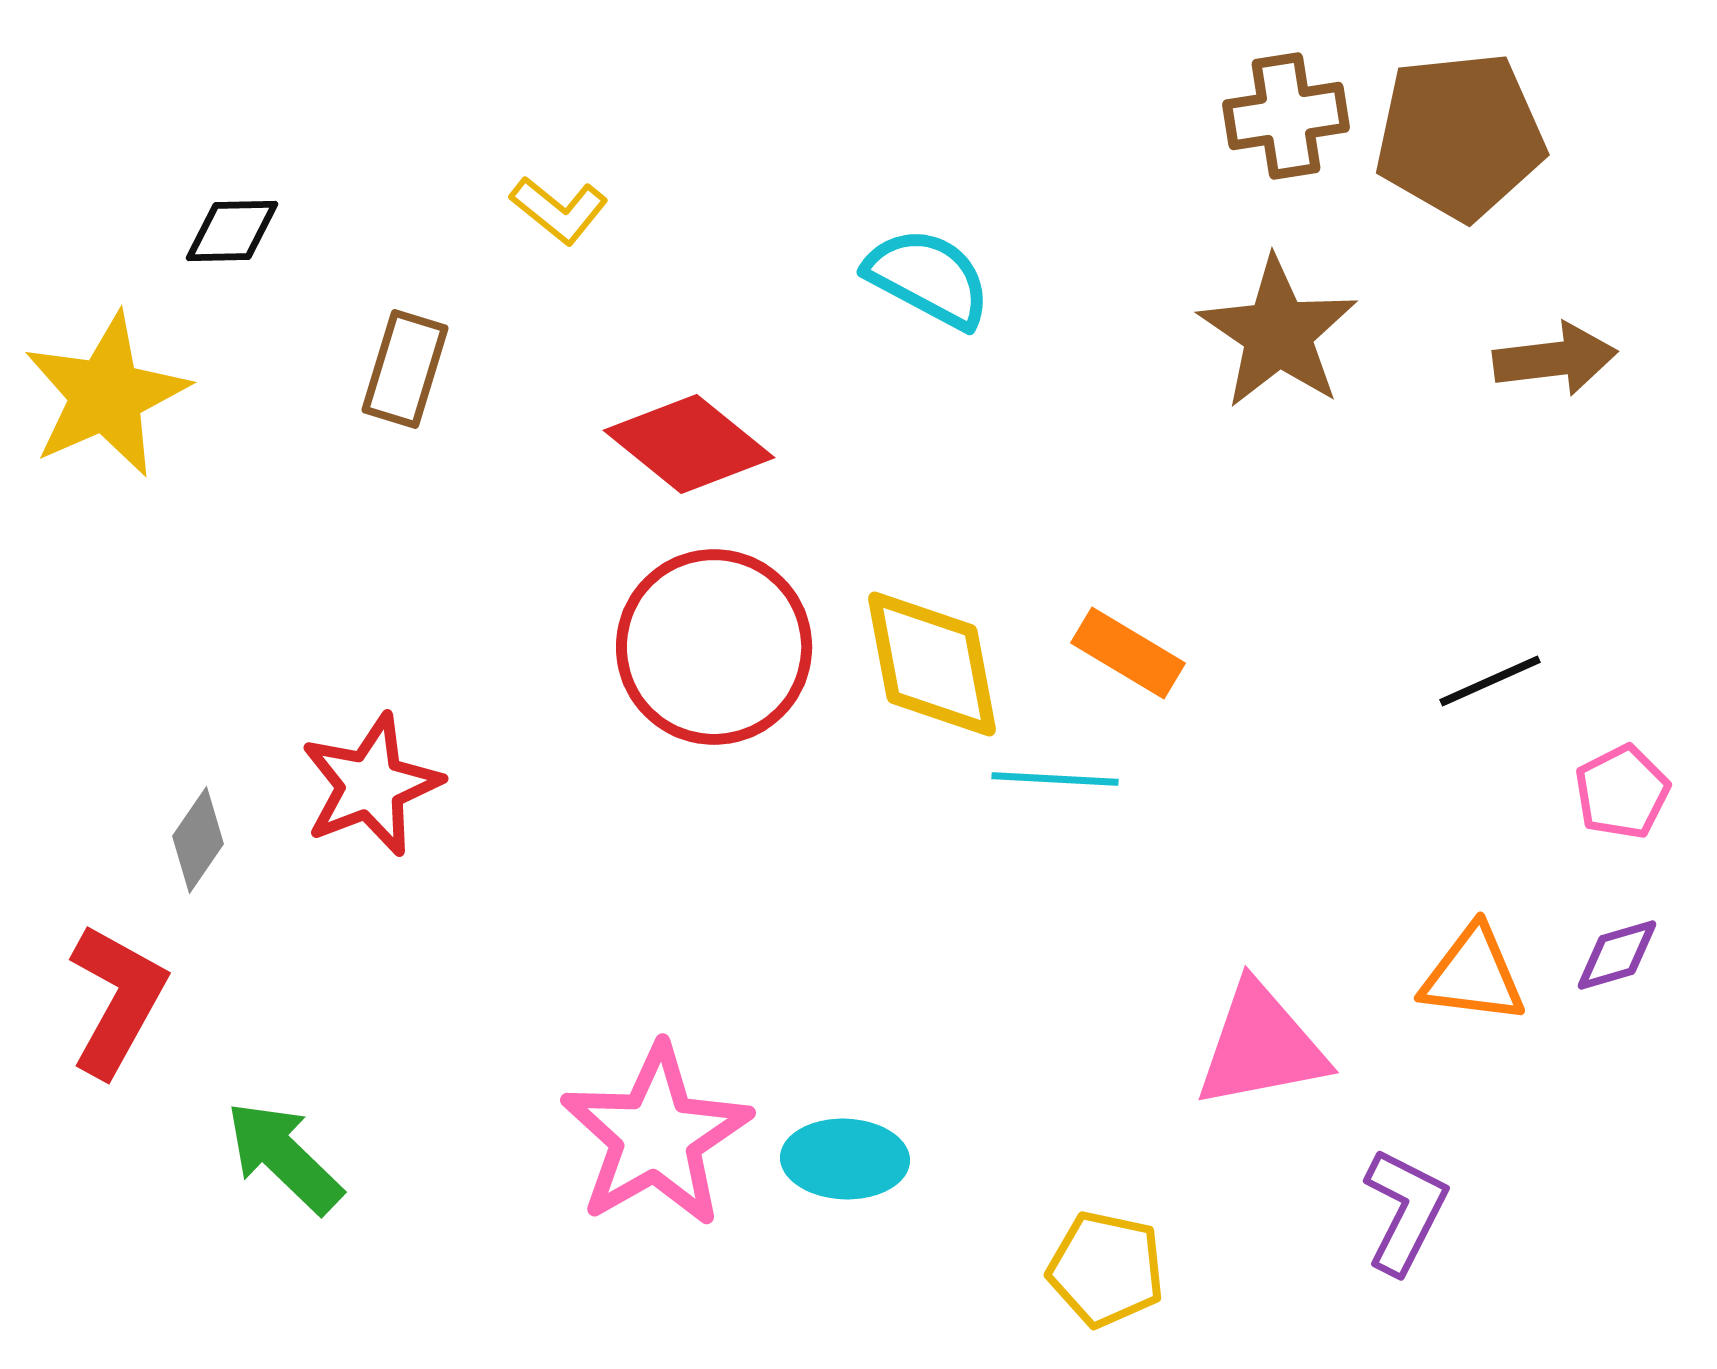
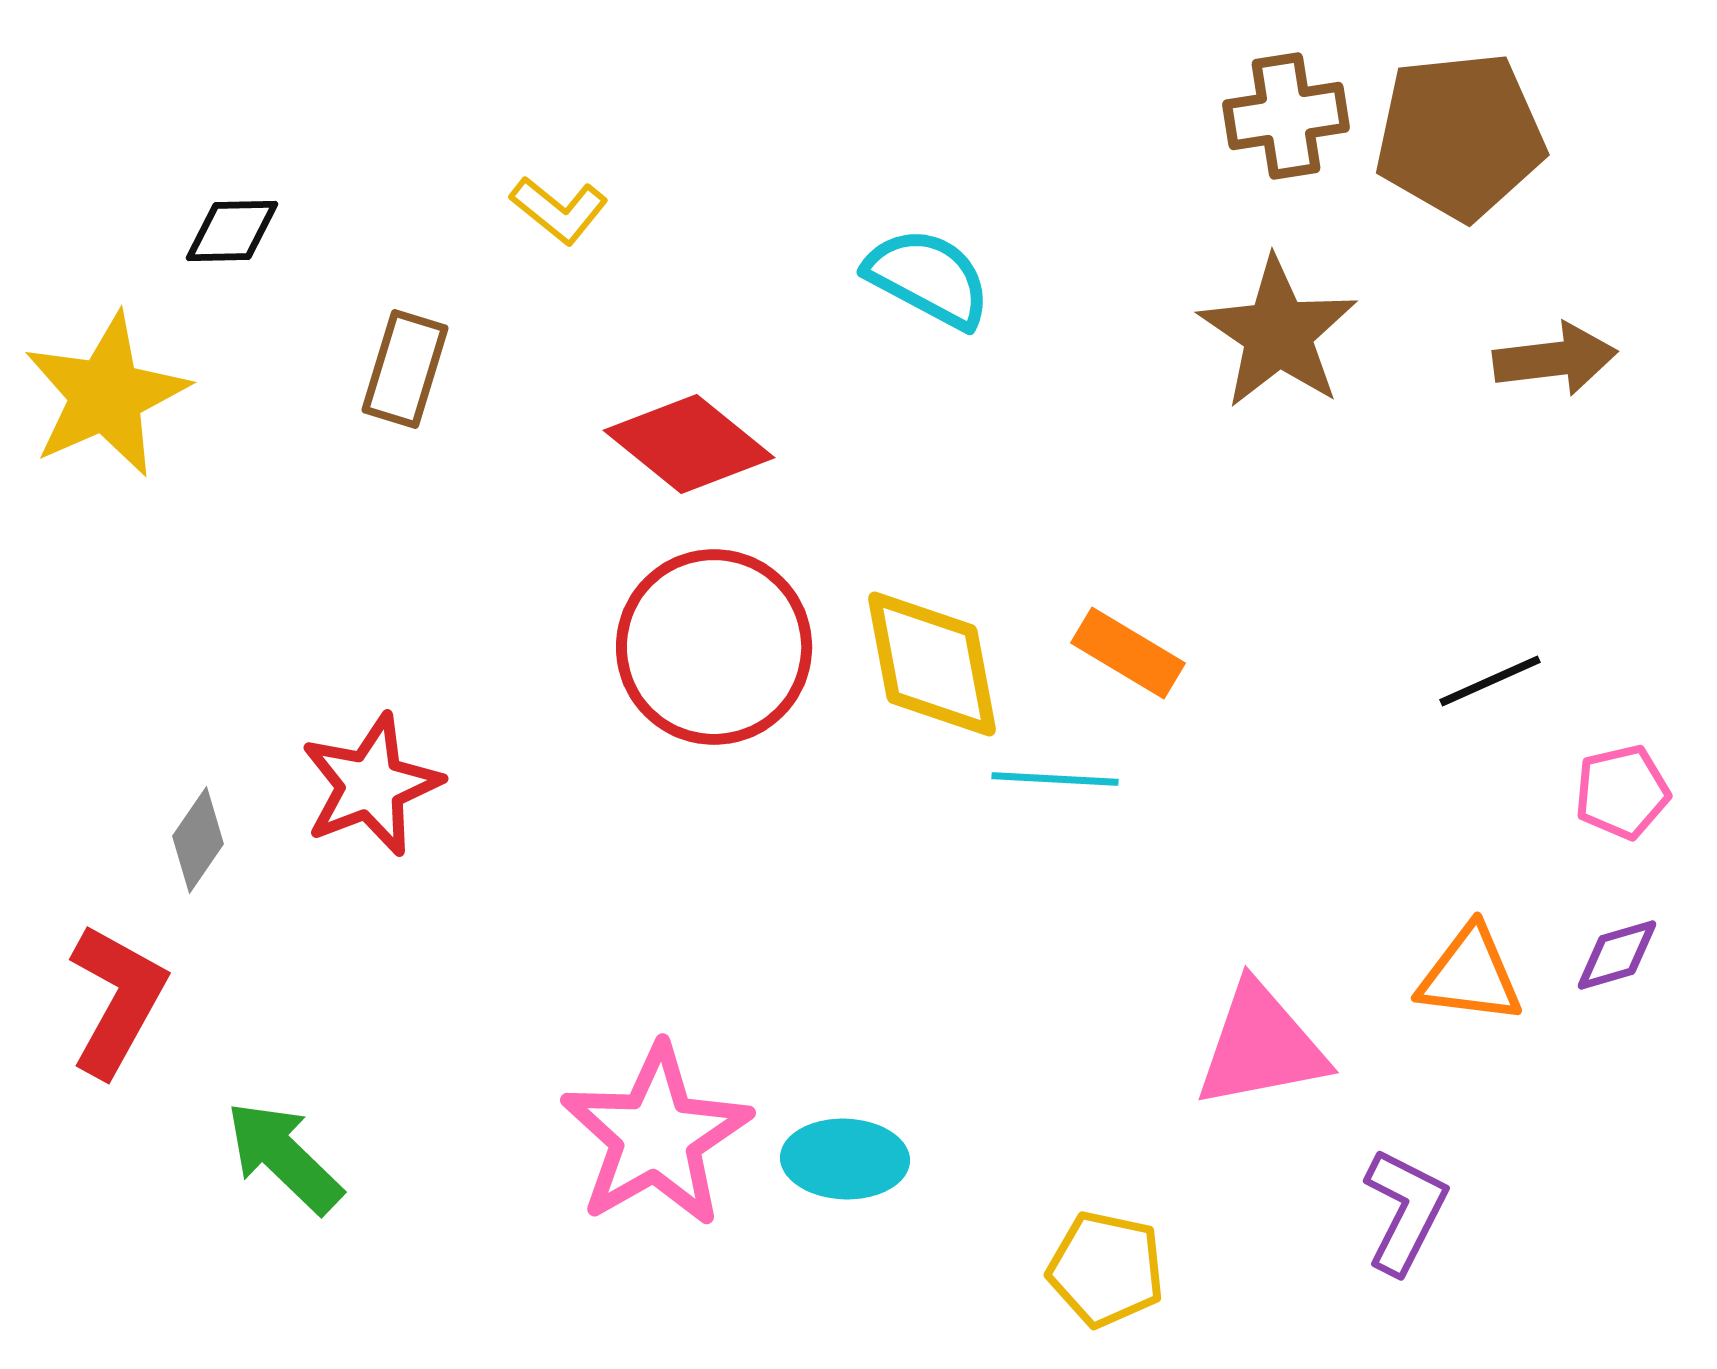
pink pentagon: rotated 14 degrees clockwise
orange triangle: moved 3 px left
